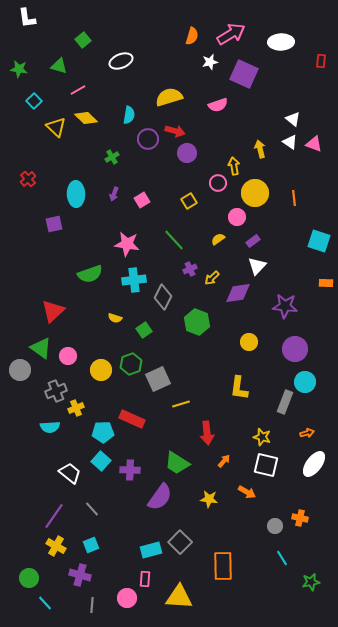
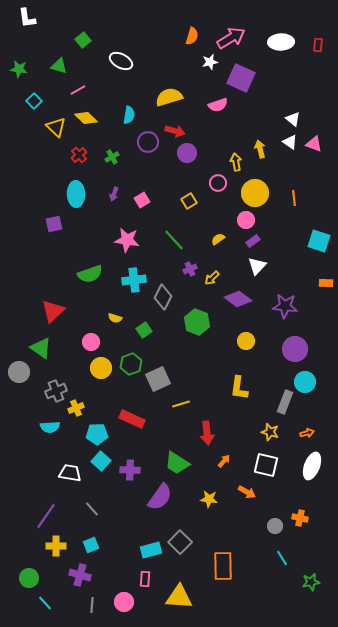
pink arrow at (231, 34): moved 4 px down
white ellipse at (121, 61): rotated 50 degrees clockwise
red rectangle at (321, 61): moved 3 px left, 16 px up
purple square at (244, 74): moved 3 px left, 4 px down
purple circle at (148, 139): moved 3 px down
yellow arrow at (234, 166): moved 2 px right, 4 px up
red cross at (28, 179): moved 51 px right, 24 px up
pink circle at (237, 217): moved 9 px right, 3 px down
pink star at (127, 244): moved 4 px up
purple diamond at (238, 293): moved 6 px down; rotated 44 degrees clockwise
yellow circle at (249, 342): moved 3 px left, 1 px up
pink circle at (68, 356): moved 23 px right, 14 px up
gray circle at (20, 370): moved 1 px left, 2 px down
yellow circle at (101, 370): moved 2 px up
cyan pentagon at (103, 432): moved 6 px left, 2 px down
yellow star at (262, 437): moved 8 px right, 5 px up
white ellipse at (314, 464): moved 2 px left, 2 px down; rotated 16 degrees counterclockwise
white trapezoid at (70, 473): rotated 30 degrees counterclockwise
purple line at (54, 516): moved 8 px left
yellow cross at (56, 546): rotated 30 degrees counterclockwise
pink circle at (127, 598): moved 3 px left, 4 px down
